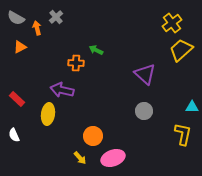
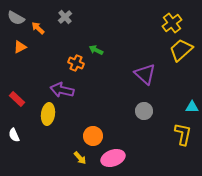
gray cross: moved 9 px right
orange arrow: moved 1 px right; rotated 32 degrees counterclockwise
orange cross: rotated 21 degrees clockwise
